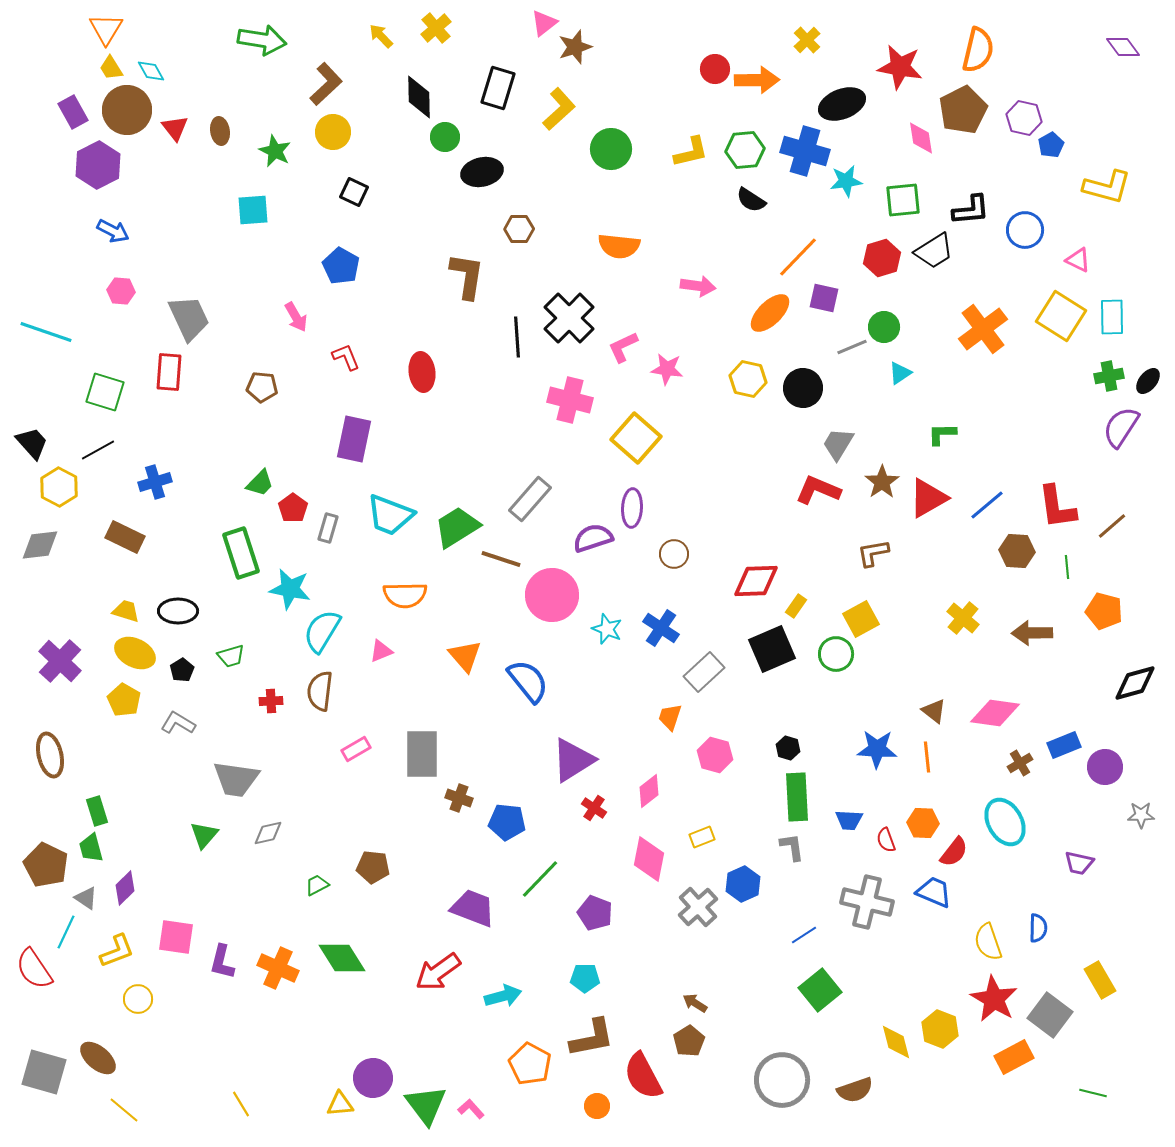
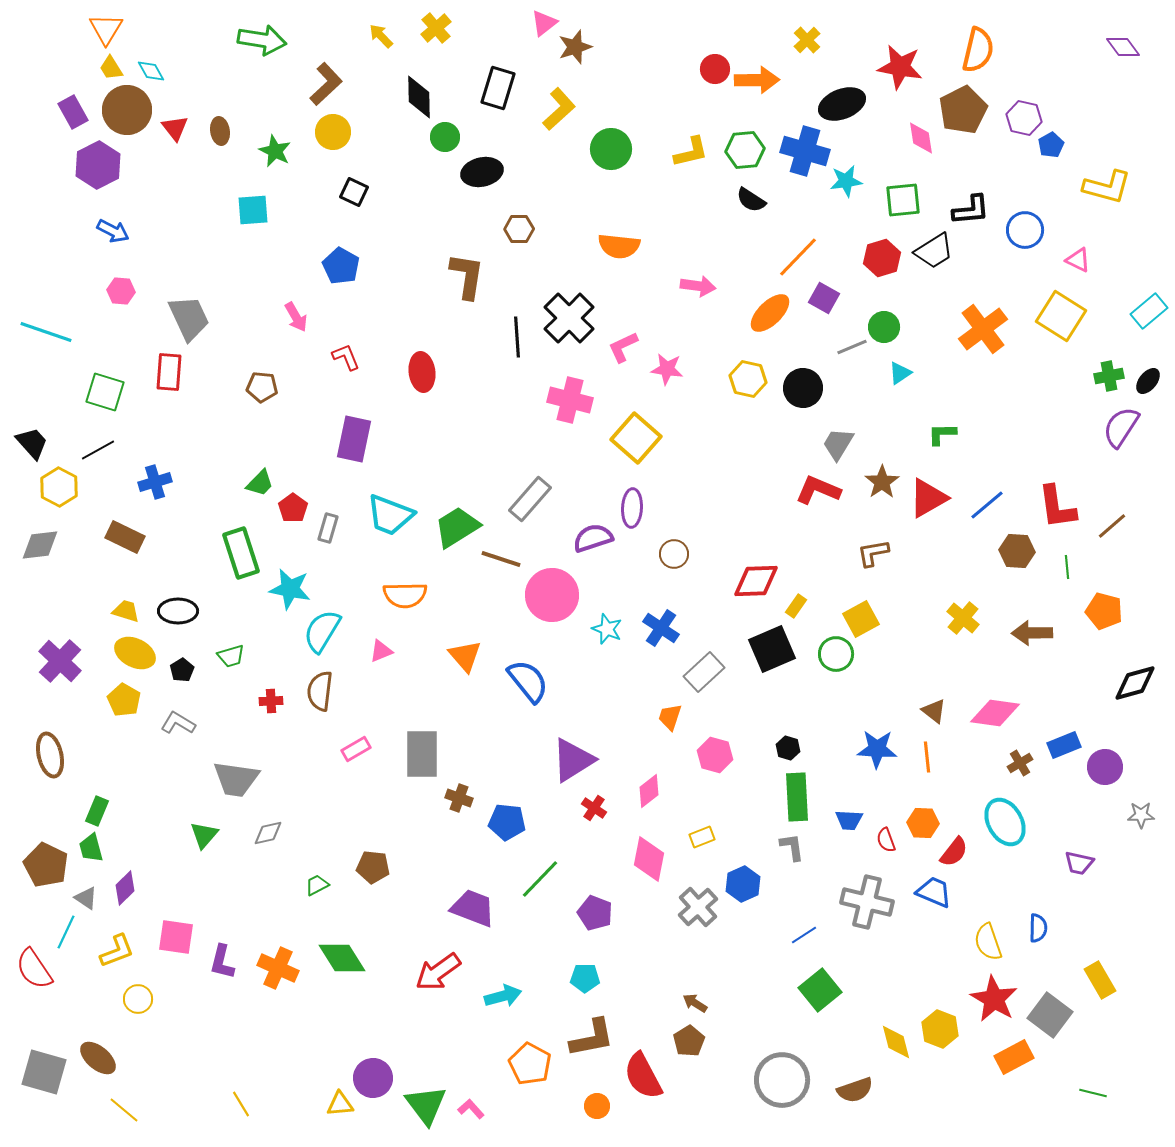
purple square at (824, 298): rotated 16 degrees clockwise
cyan rectangle at (1112, 317): moved 37 px right, 6 px up; rotated 51 degrees clockwise
green rectangle at (97, 811): rotated 40 degrees clockwise
